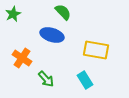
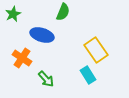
green semicircle: rotated 66 degrees clockwise
blue ellipse: moved 10 px left
yellow rectangle: rotated 45 degrees clockwise
cyan rectangle: moved 3 px right, 5 px up
